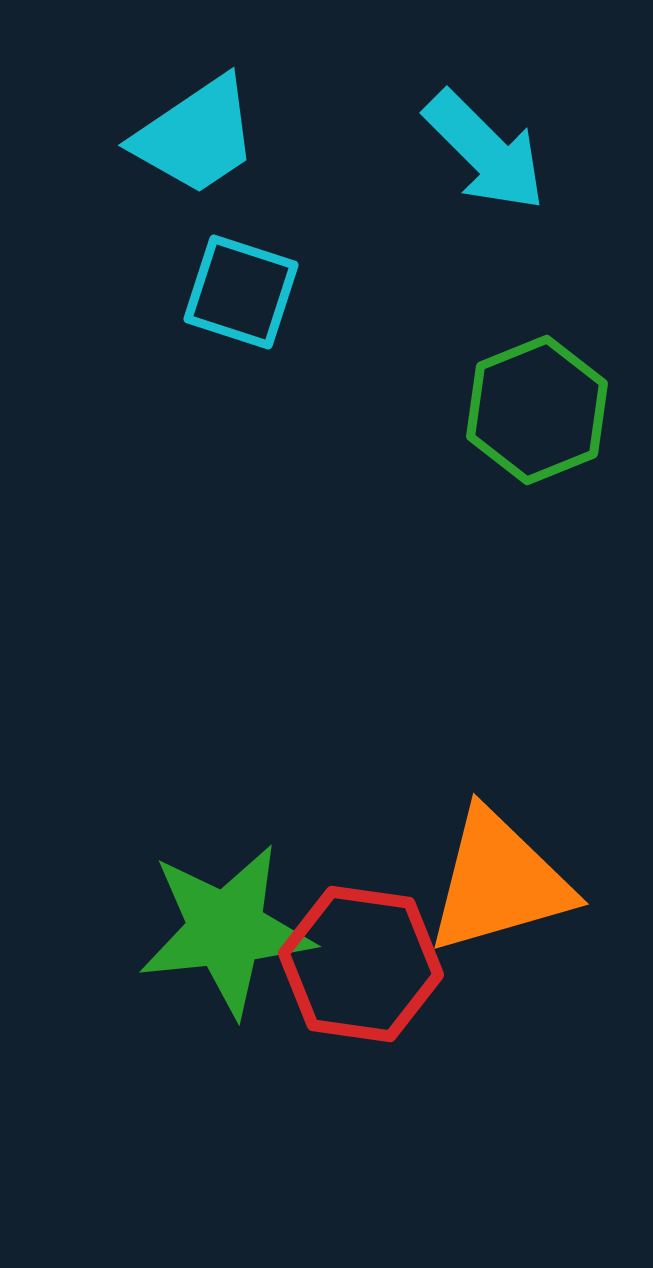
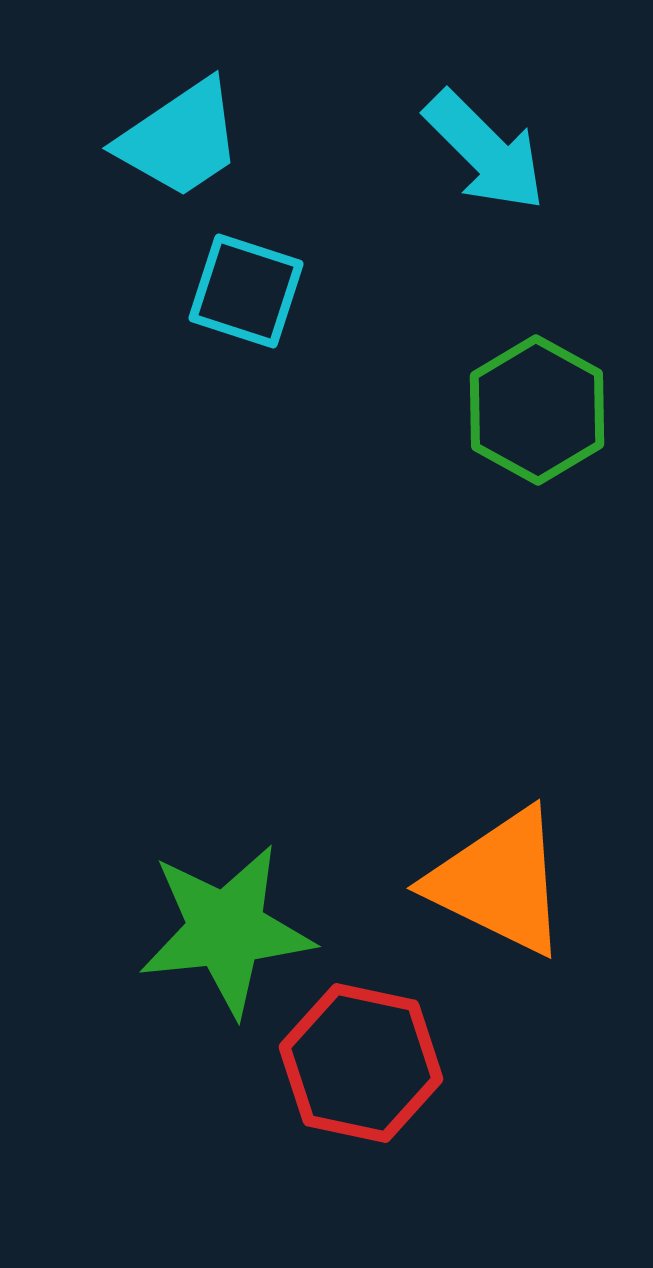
cyan trapezoid: moved 16 px left, 3 px down
cyan square: moved 5 px right, 1 px up
green hexagon: rotated 9 degrees counterclockwise
orange triangle: rotated 42 degrees clockwise
red hexagon: moved 99 px down; rotated 4 degrees clockwise
